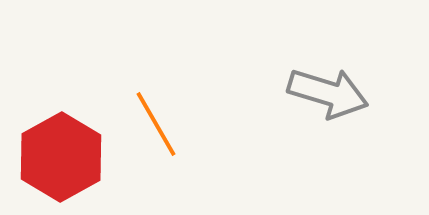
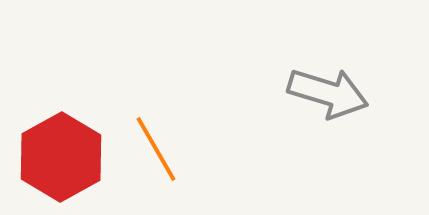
orange line: moved 25 px down
